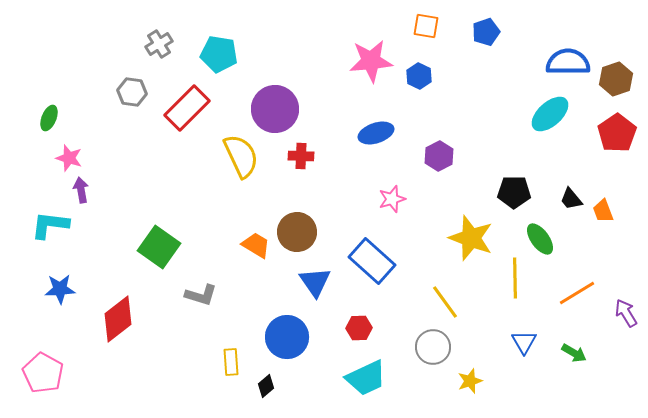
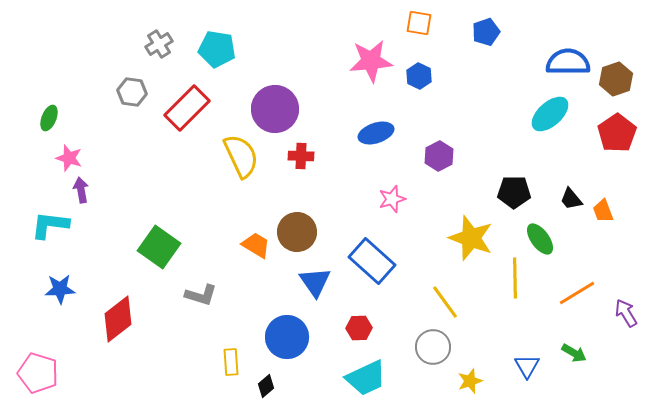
orange square at (426, 26): moved 7 px left, 3 px up
cyan pentagon at (219, 54): moved 2 px left, 5 px up
blue triangle at (524, 342): moved 3 px right, 24 px down
pink pentagon at (43, 373): moved 5 px left; rotated 12 degrees counterclockwise
